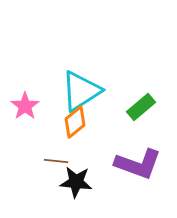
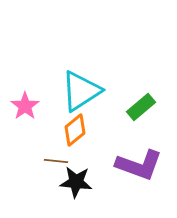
orange diamond: moved 8 px down
purple L-shape: moved 1 px right, 1 px down
